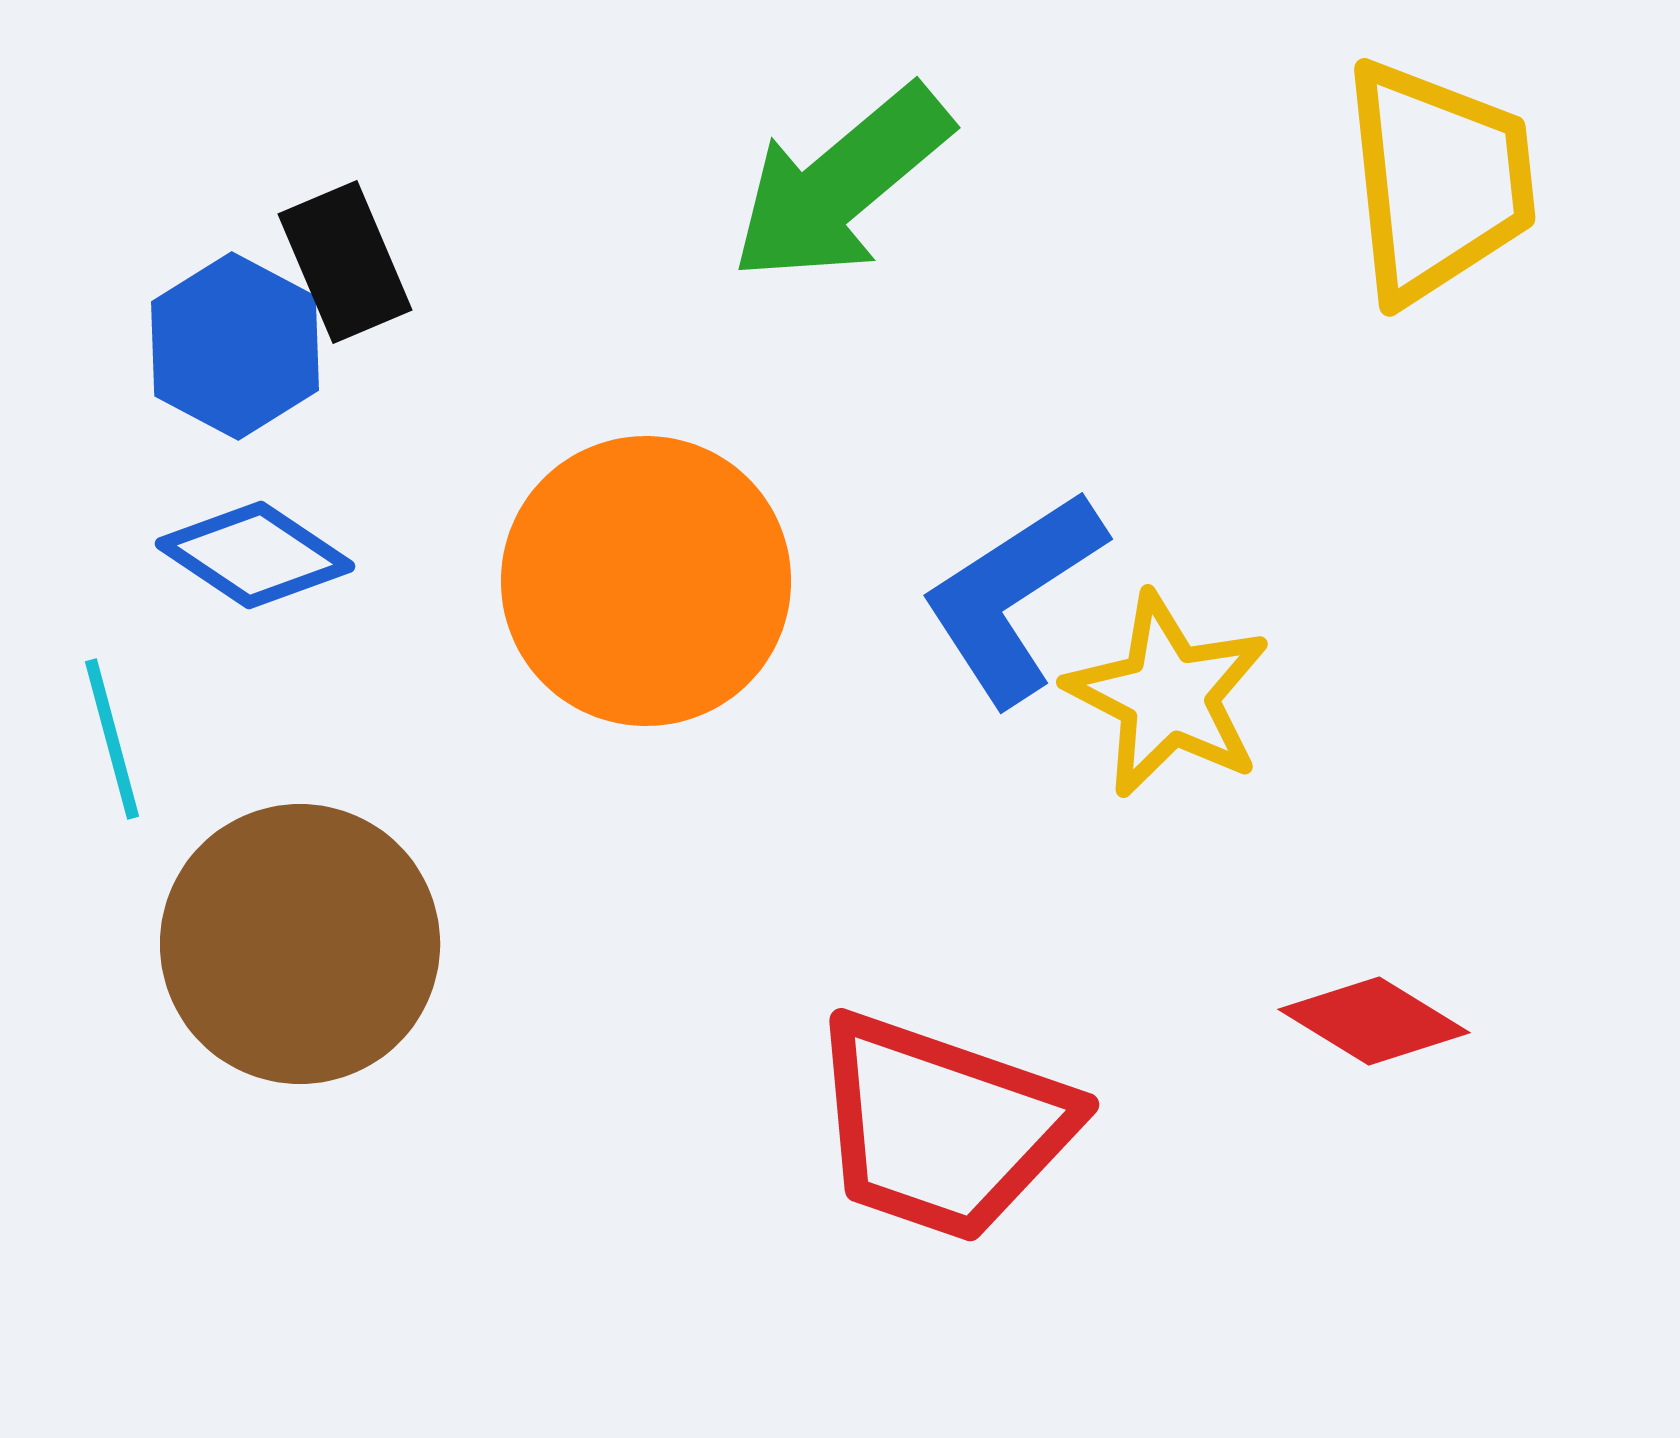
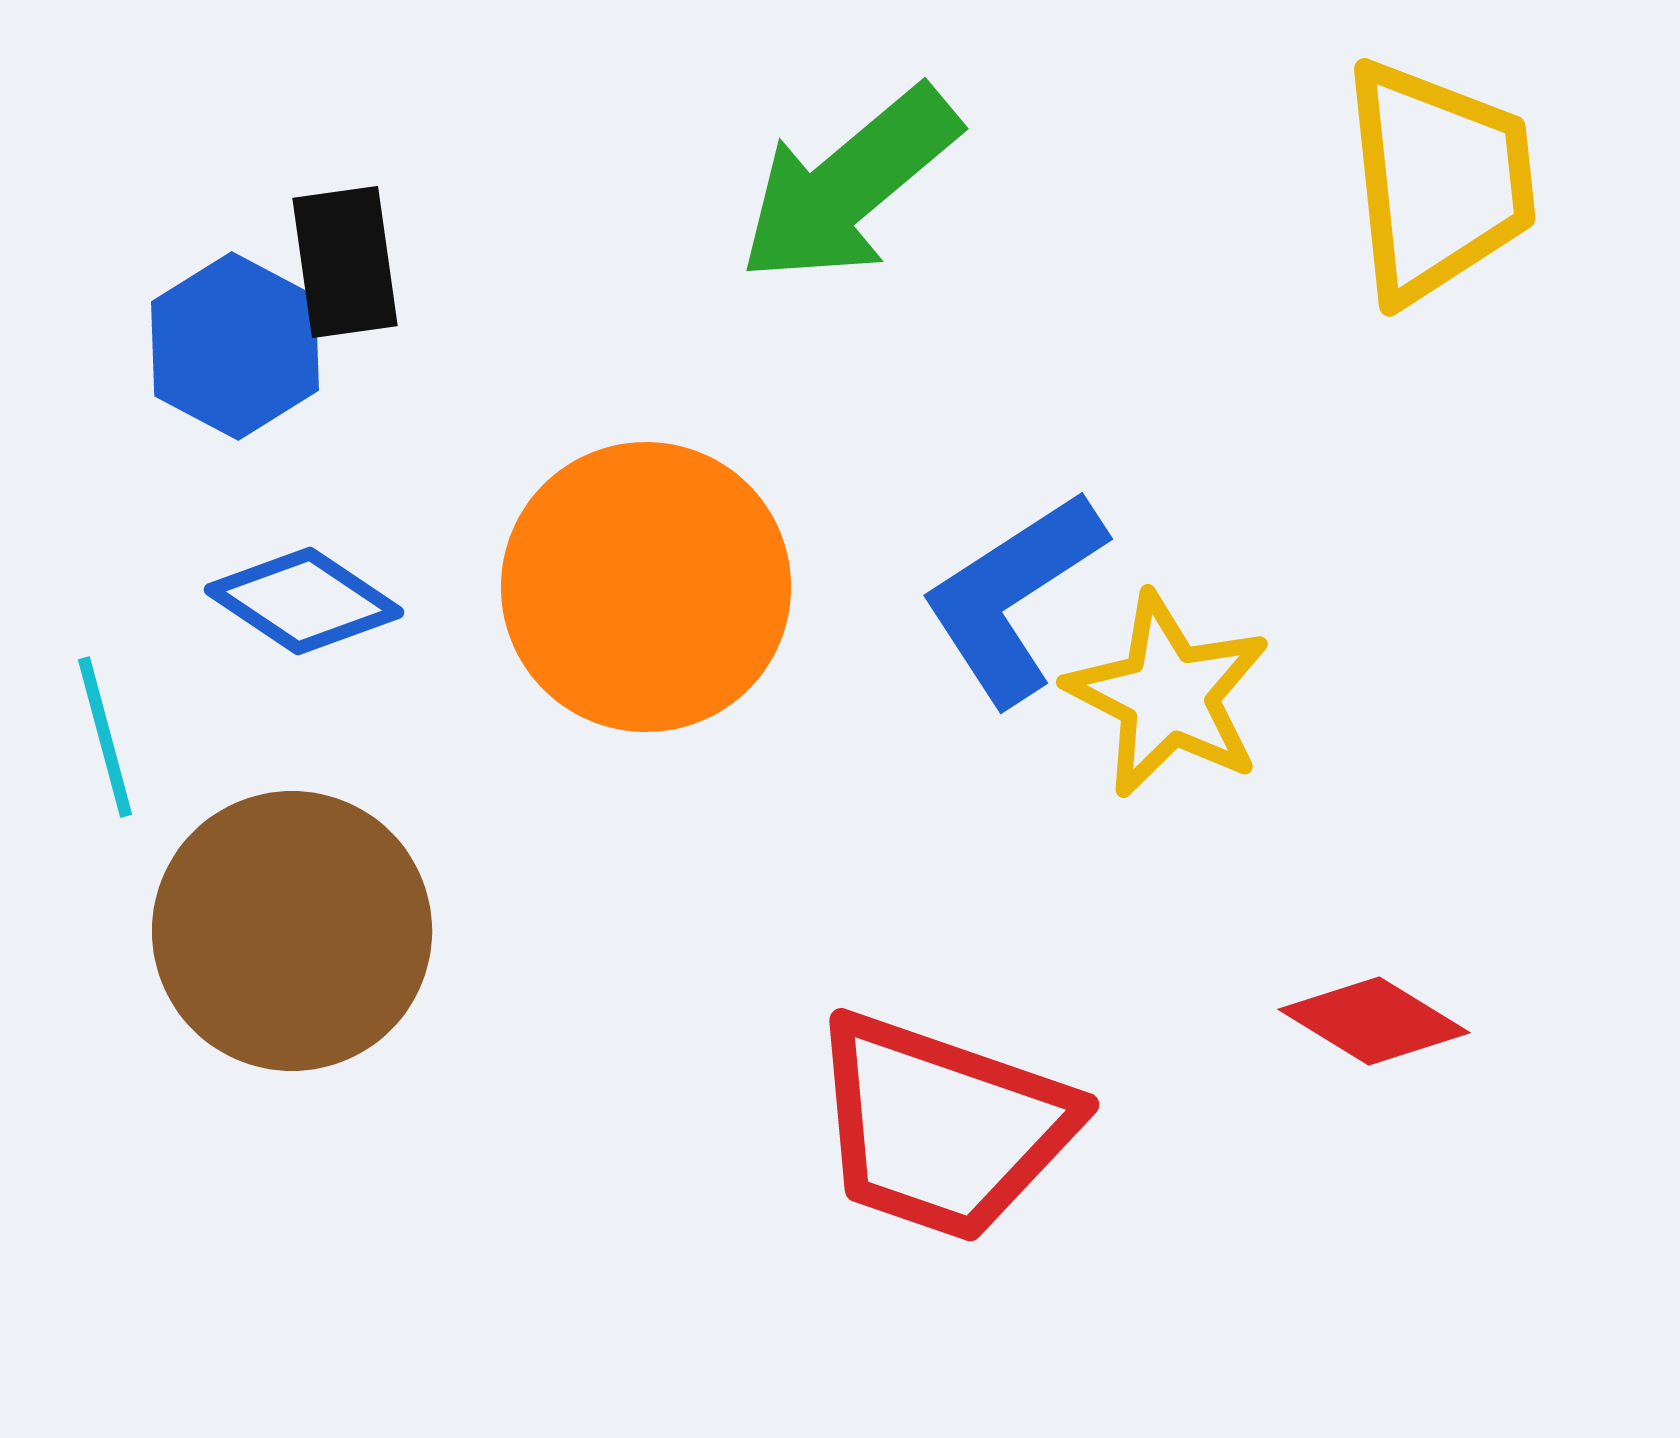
green arrow: moved 8 px right, 1 px down
black rectangle: rotated 15 degrees clockwise
blue diamond: moved 49 px right, 46 px down
orange circle: moved 6 px down
cyan line: moved 7 px left, 2 px up
brown circle: moved 8 px left, 13 px up
